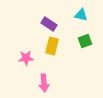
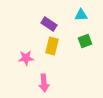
cyan triangle: rotated 16 degrees counterclockwise
